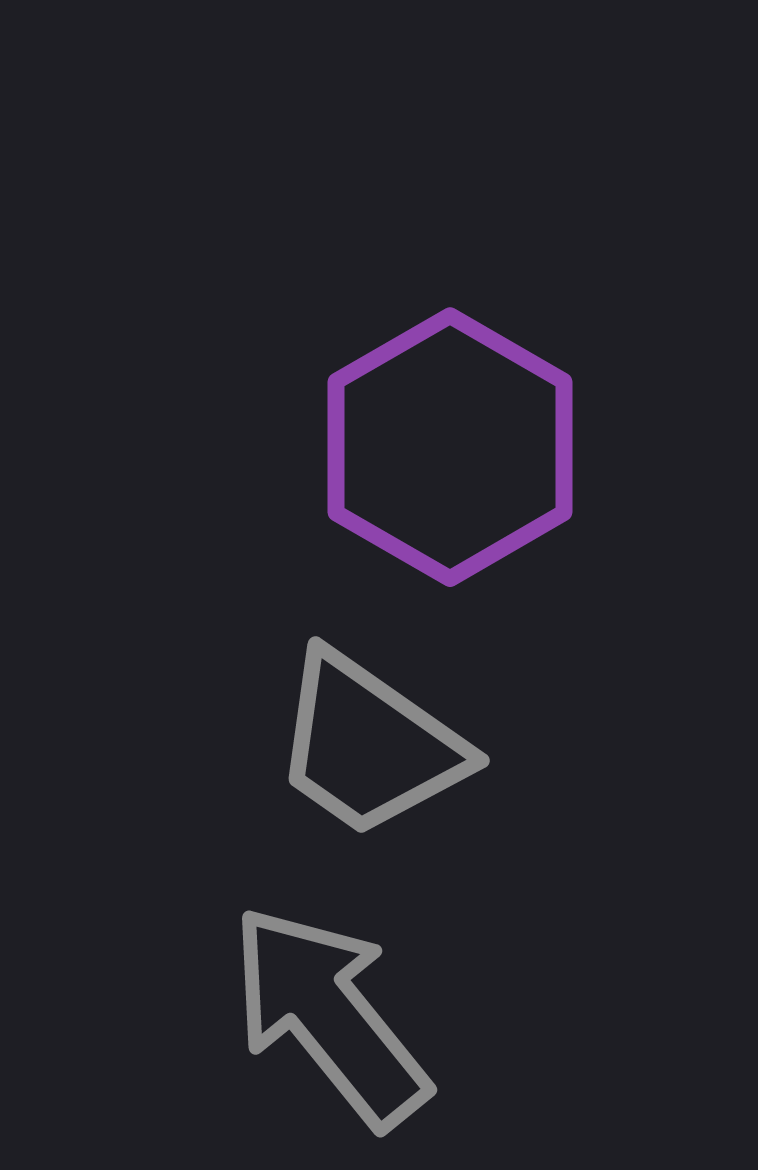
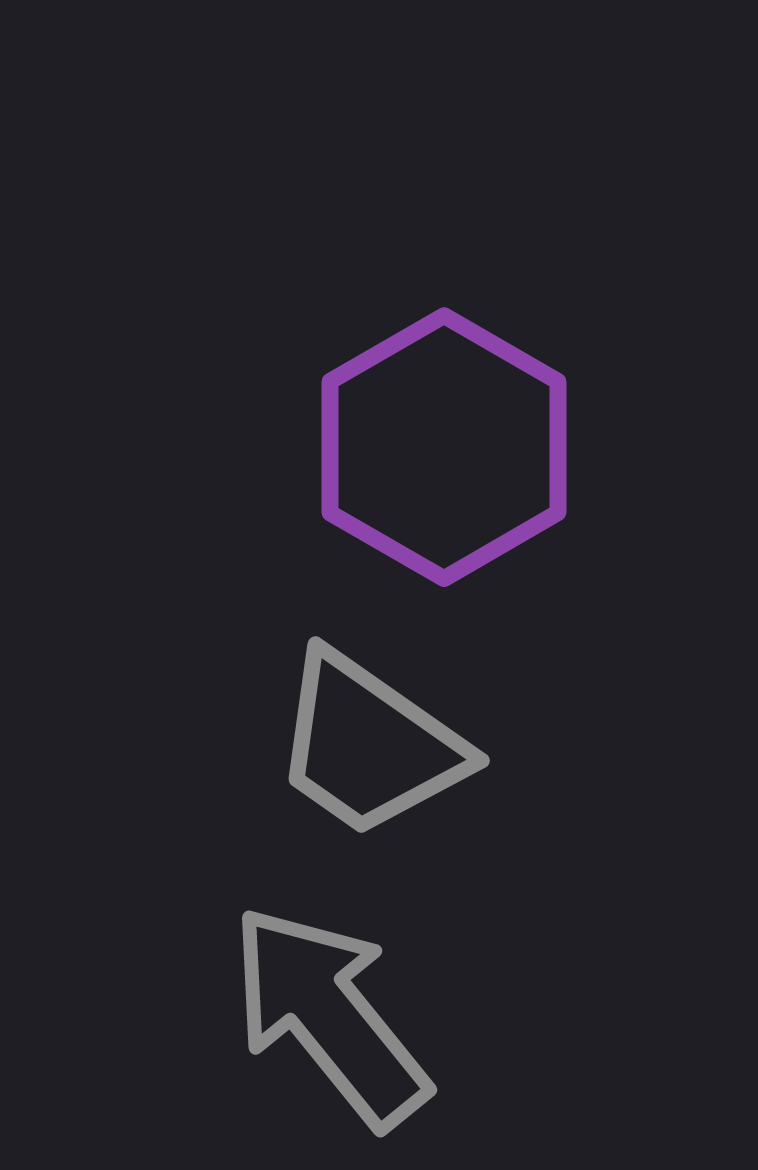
purple hexagon: moved 6 px left
